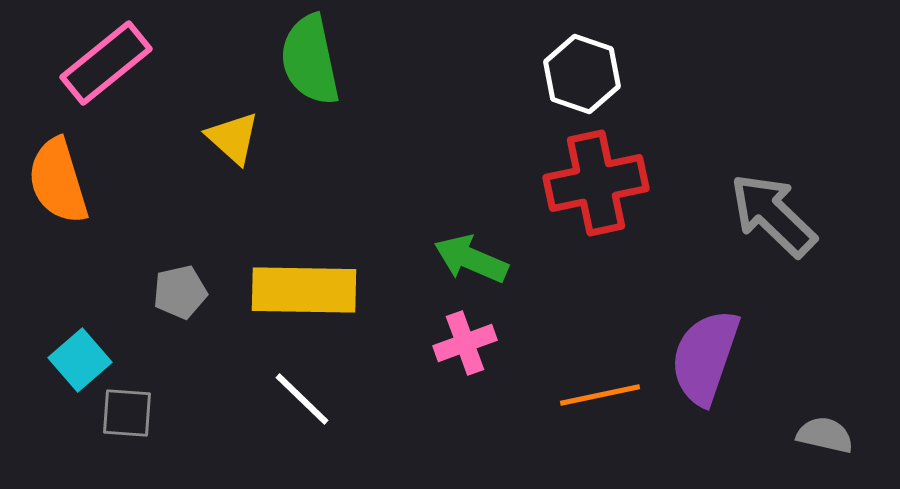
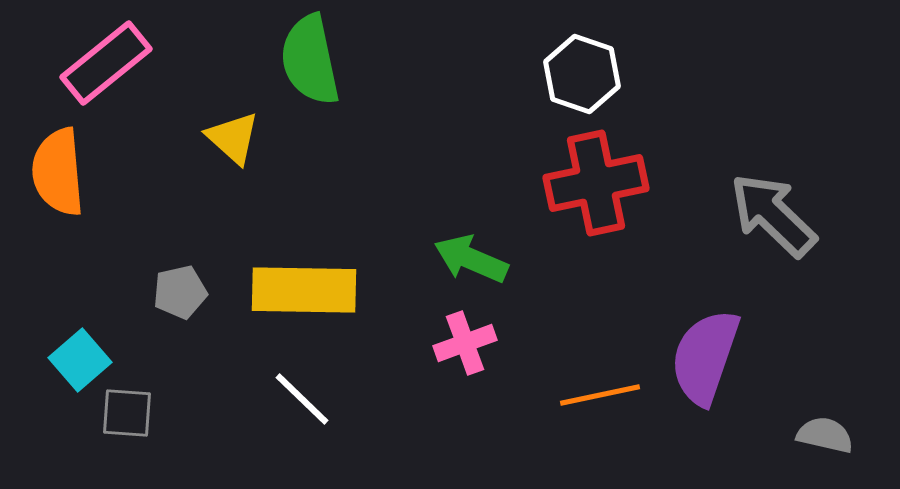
orange semicircle: moved 9 px up; rotated 12 degrees clockwise
